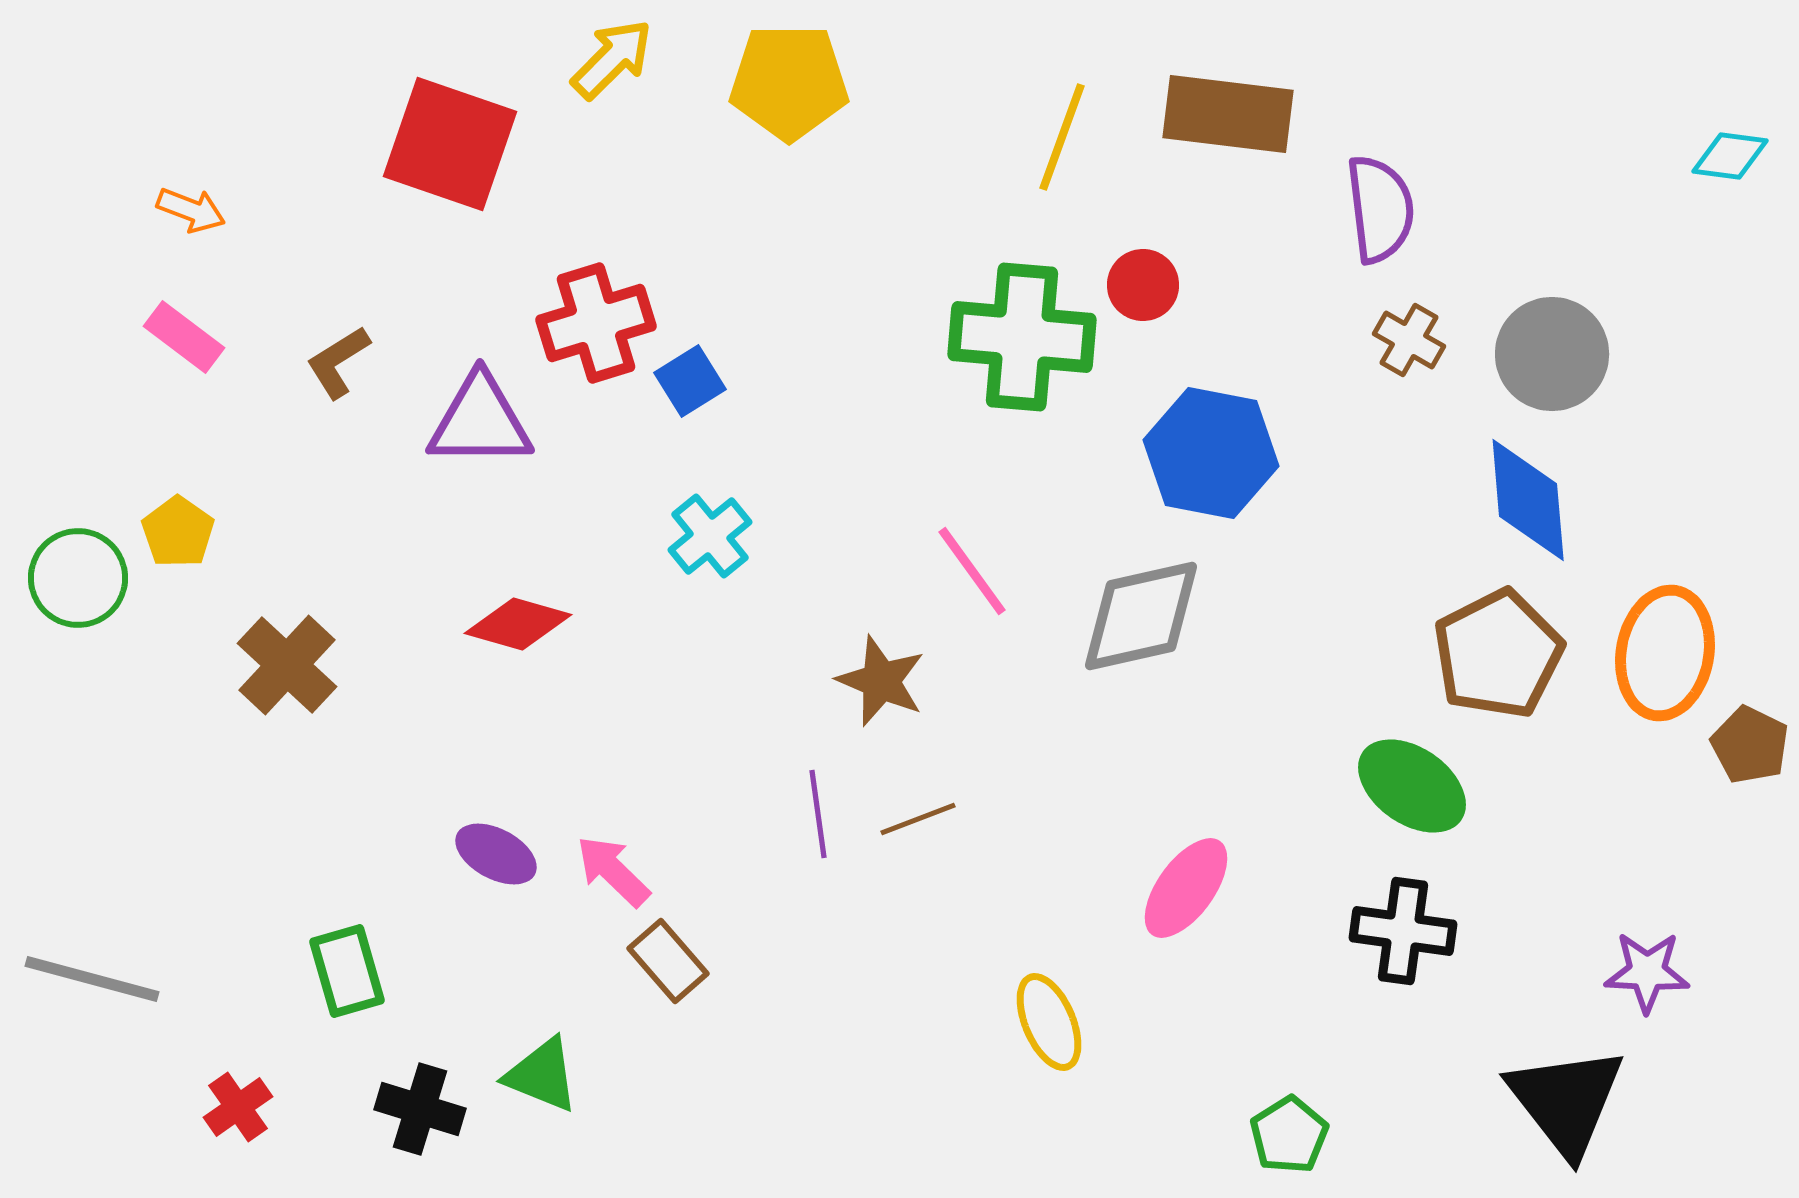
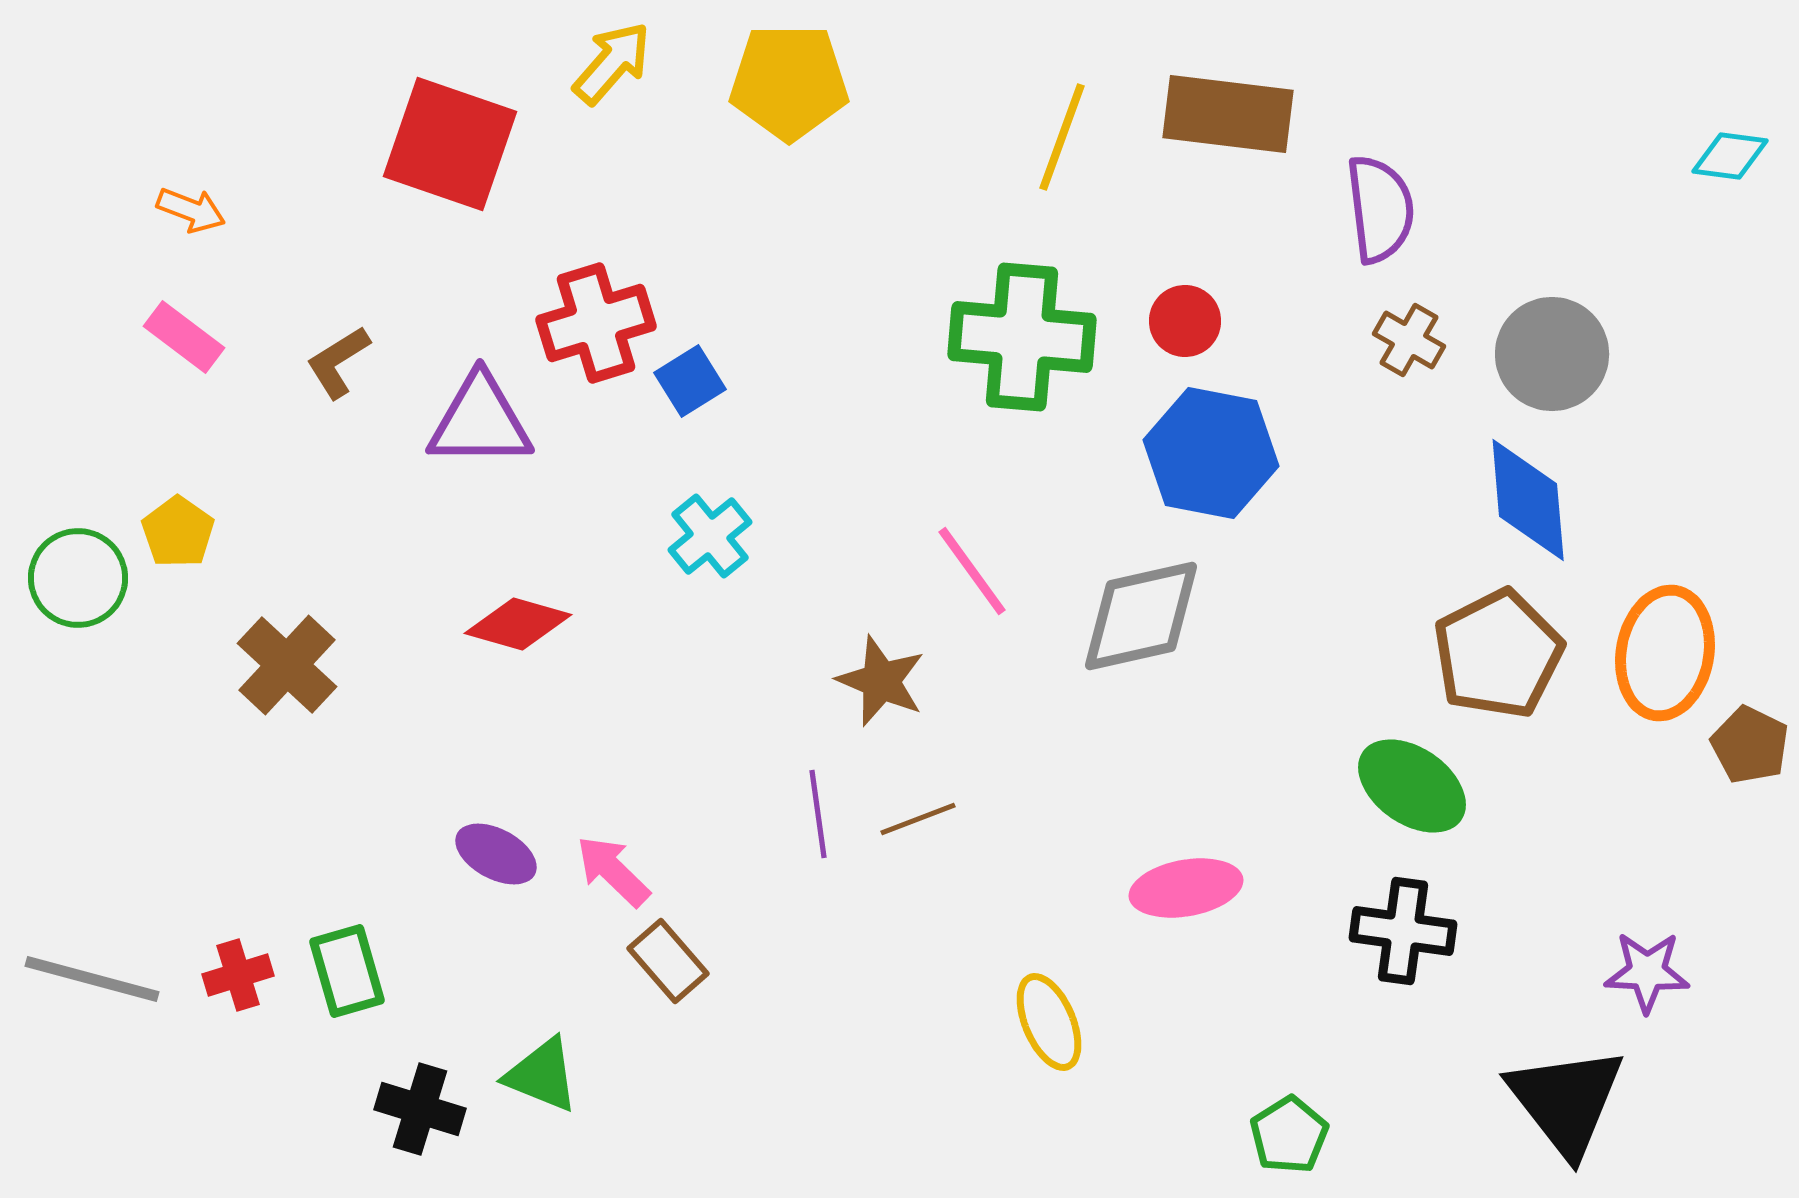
yellow arrow at (612, 59): moved 4 px down; rotated 4 degrees counterclockwise
red circle at (1143, 285): moved 42 px right, 36 px down
pink ellipse at (1186, 888): rotated 44 degrees clockwise
red cross at (238, 1107): moved 132 px up; rotated 18 degrees clockwise
